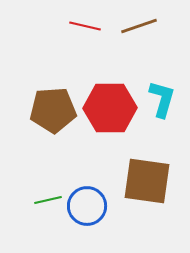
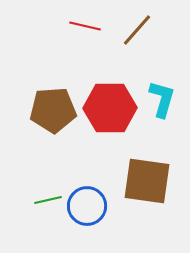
brown line: moved 2 px left, 4 px down; rotated 30 degrees counterclockwise
